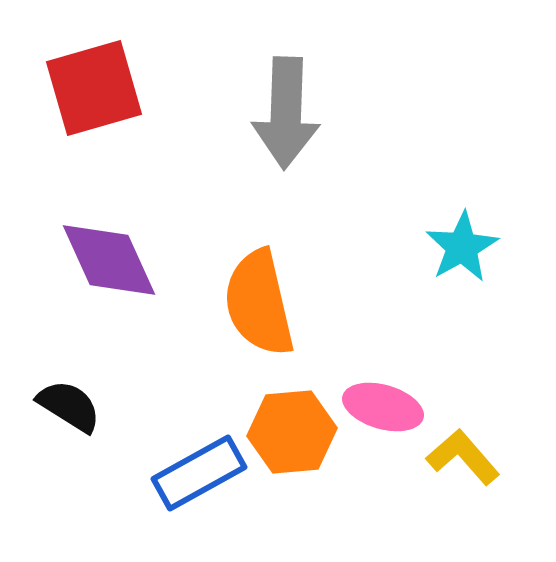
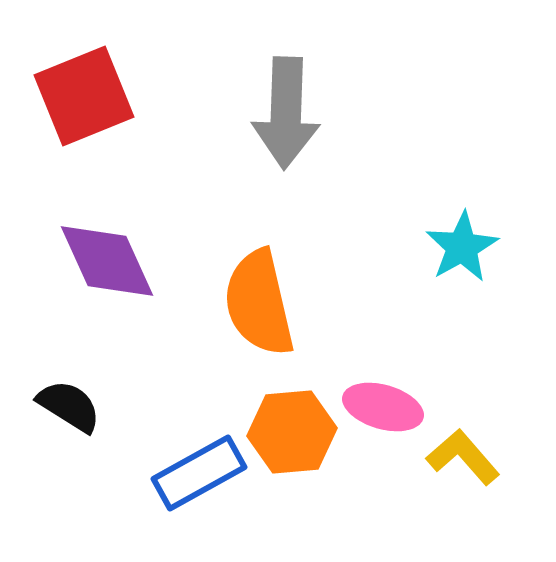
red square: moved 10 px left, 8 px down; rotated 6 degrees counterclockwise
purple diamond: moved 2 px left, 1 px down
